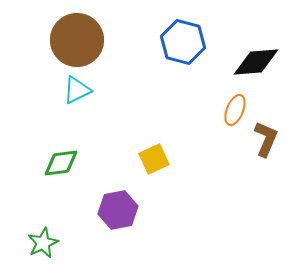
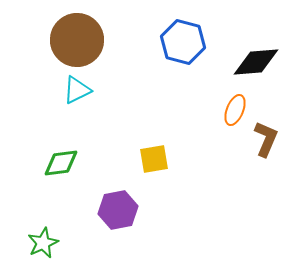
yellow square: rotated 16 degrees clockwise
